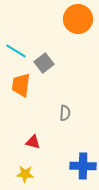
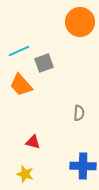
orange circle: moved 2 px right, 3 px down
cyan line: moved 3 px right; rotated 55 degrees counterclockwise
gray square: rotated 18 degrees clockwise
orange trapezoid: rotated 50 degrees counterclockwise
gray semicircle: moved 14 px right
yellow star: rotated 12 degrees clockwise
